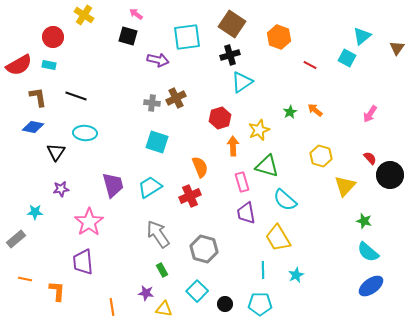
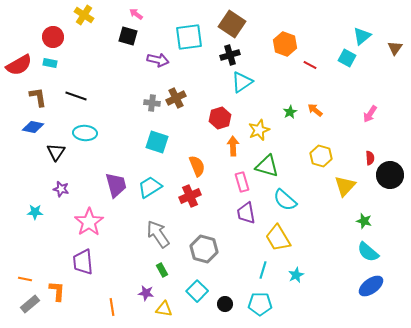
cyan square at (187, 37): moved 2 px right
orange hexagon at (279, 37): moved 6 px right, 7 px down
brown triangle at (397, 48): moved 2 px left
cyan rectangle at (49, 65): moved 1 px right, 2 px up
red semicircle at (370, 158): rotated 40 degrees clockwise
orange semicircle at (200, 167): moved 3 px left, 1 px up
purple trapezoid at (113, 185): moved 3 px right
purple star at (61, 189): rotated 21 degrees clockwise
gray rectangle at (16, 239): moved 14 px right, 65 px down
cyan line at (263, 270): rotated 18 degrees clockwise
